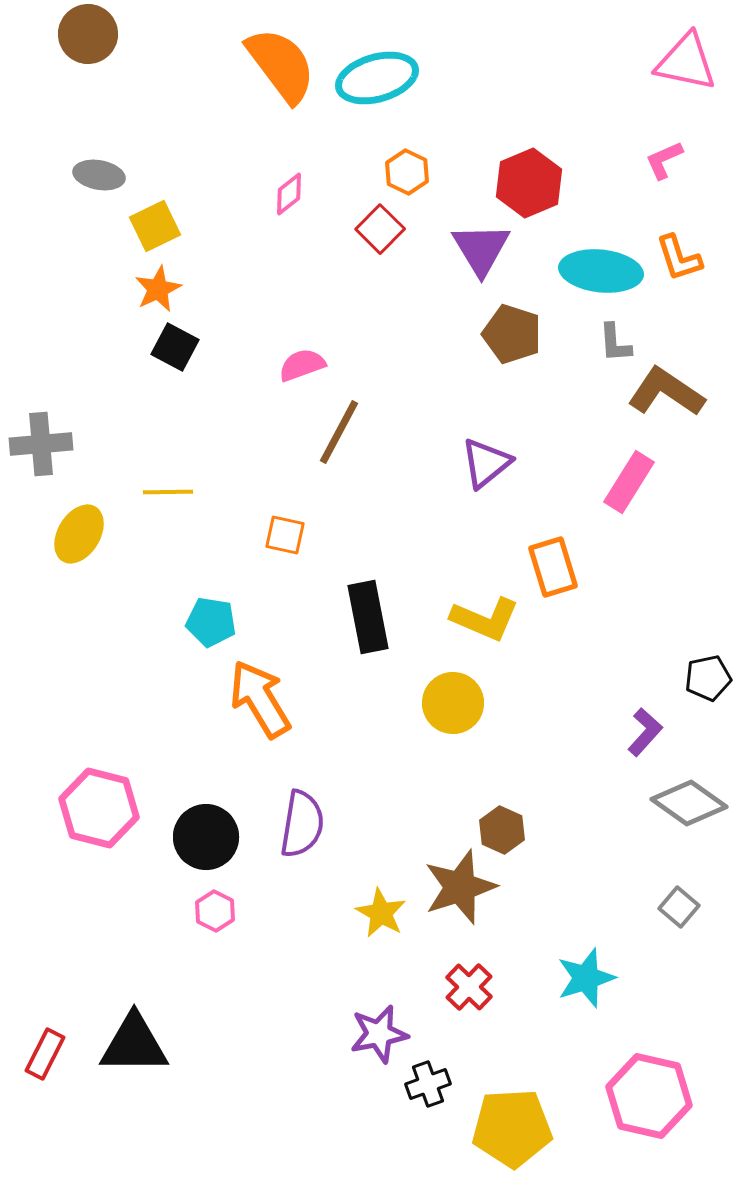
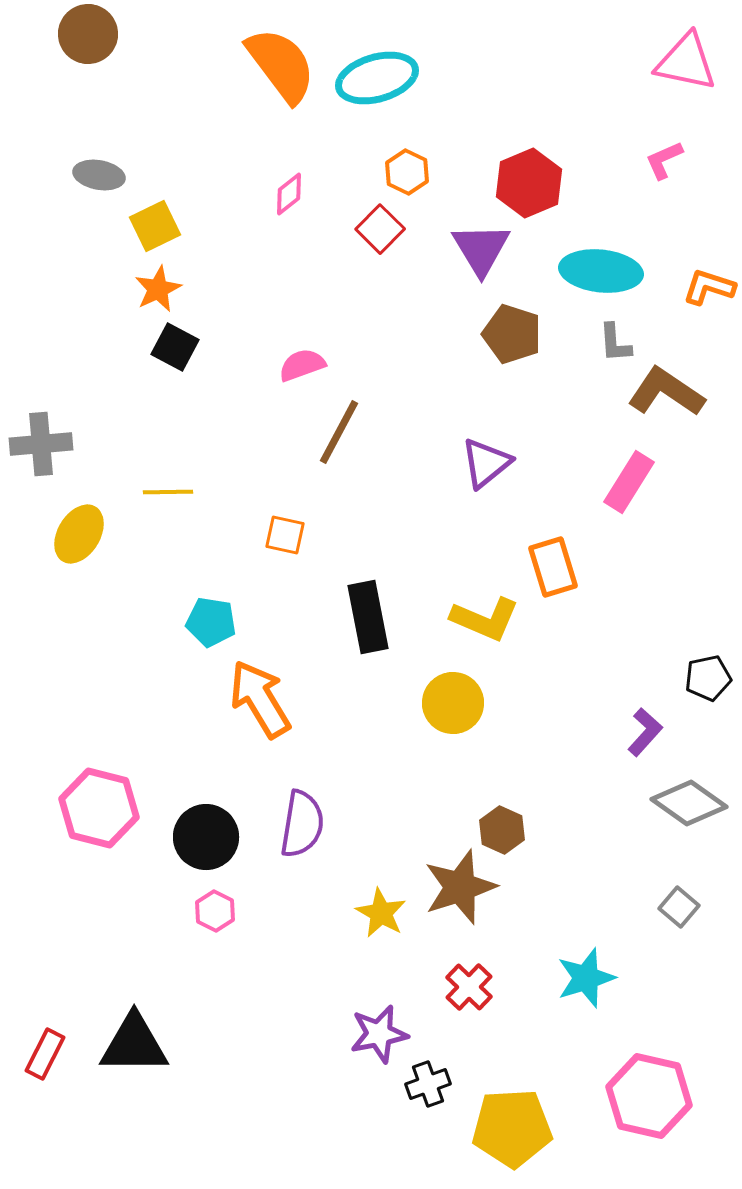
orange L-shape at (679, 258): moved 30 px right, 29 px down; rotated 126 degrees clockwise
